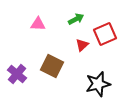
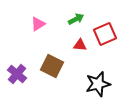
pink triangle: rotated 35 degrees counterclockwise
red triangle: moved 2 px left; rotated 48 degrees clockwise
